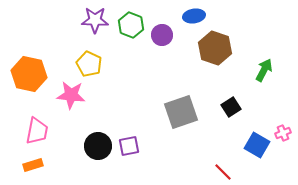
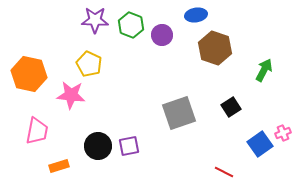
blue ellipse: moved 2 px right, 1 px up
gray square: moved 2 px left, 1 px down
blue square: moved 3 px right, 1 px up; rotated 25 degrees clockwise
orange rectangle: moved 26 px right, 1 px down
red line: moved 1 px right; rotated 18 degrees counterclockwise
